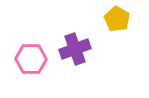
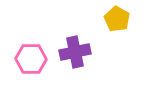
purple cross: moved 3 px down; rotated 8 degrees clockwise
